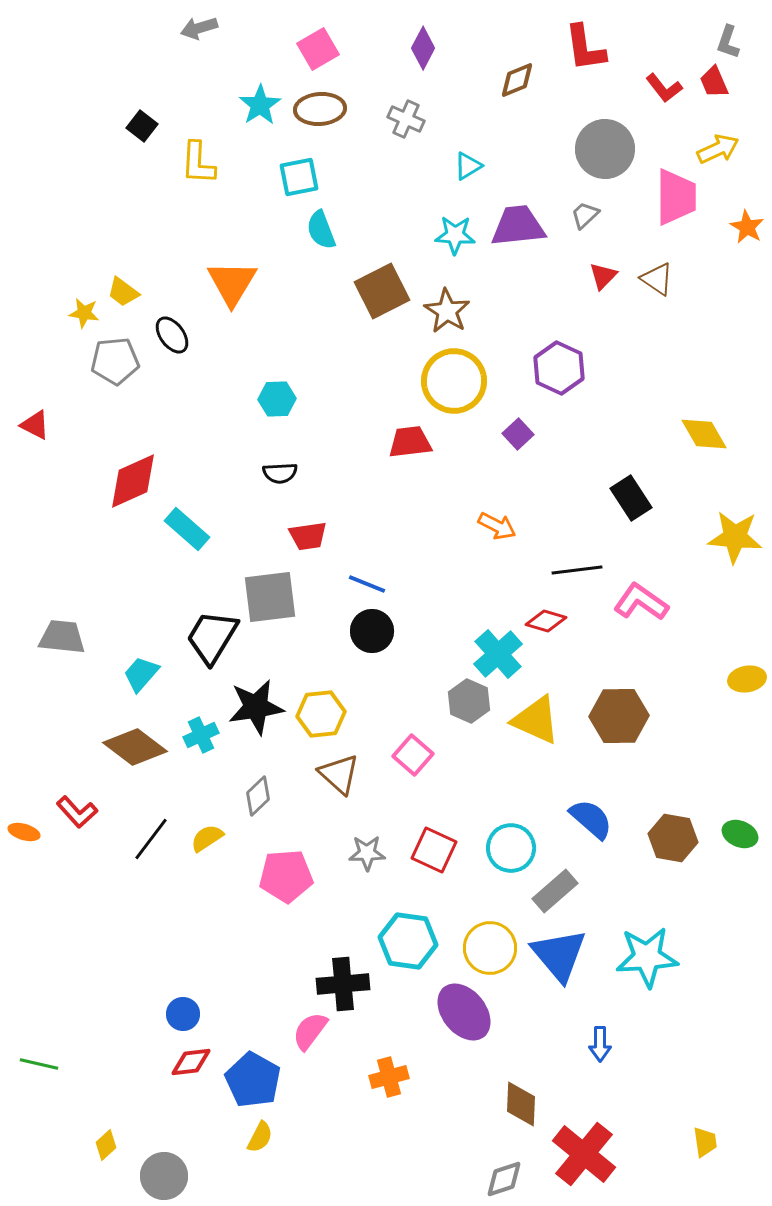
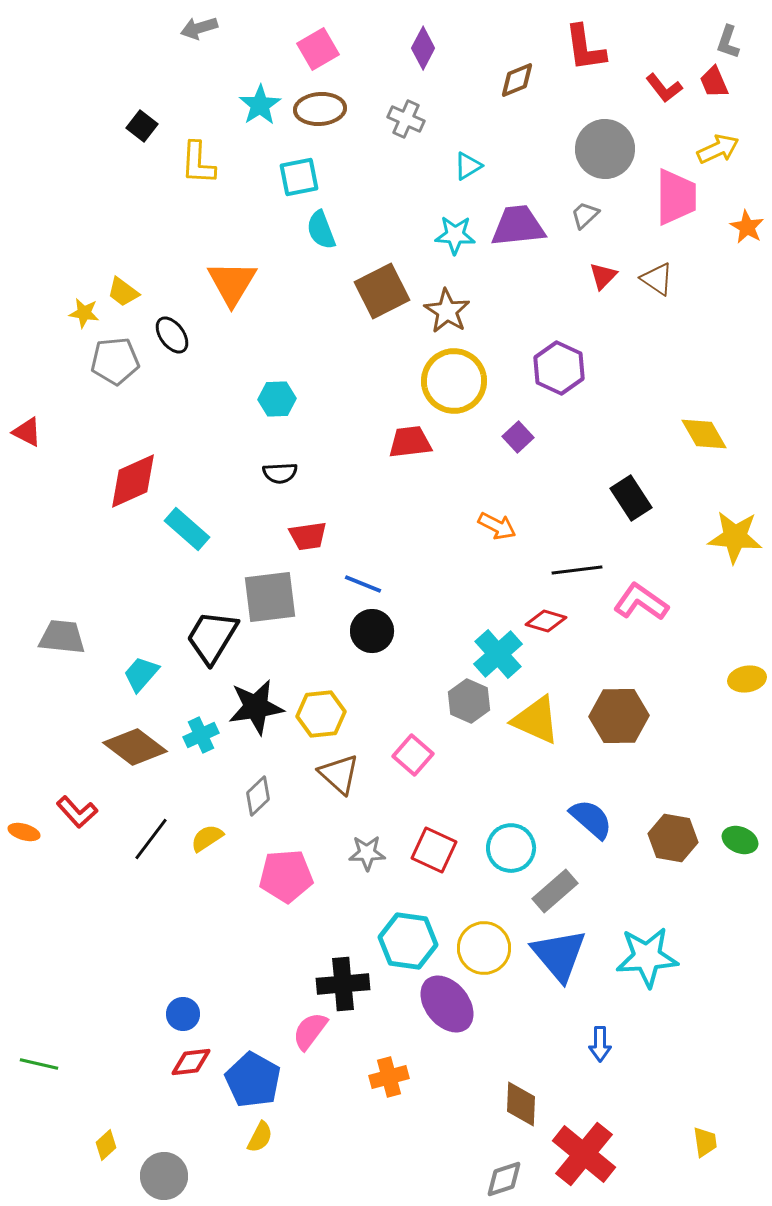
red triangle at (35, 425): moved 8 px left, 7 px down
purple square at (518, 434): moved 3 px down
blue line at (367, 584): moved 4 px left
green ellipse at (740, 834): moved 6 px down
yellow circle at (490, 948): moved 6 px left
purple ellipse at (464, 1012): moved 17 px left, 8 px up
